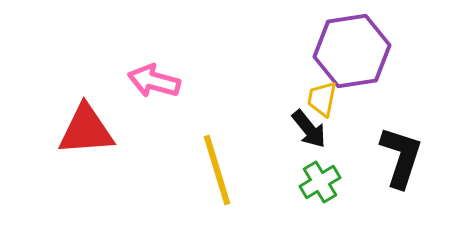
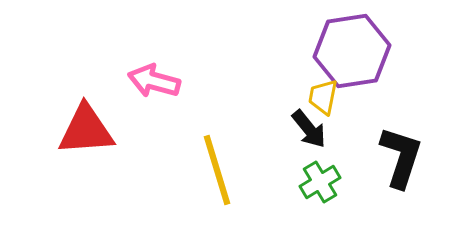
yellow trapezoid: moved 1 px right, 2 px up
